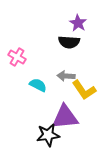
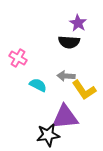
pink cross: moved 1 px right, 1 px down
